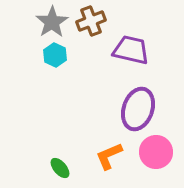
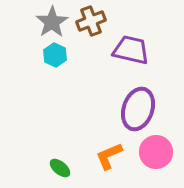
green ellipse: rotated 10 degrees counterclockwise
